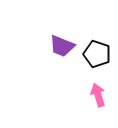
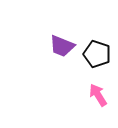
pink arrow: rotated 15 degrees counterclockwise
